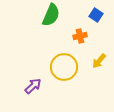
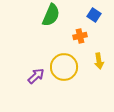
blue square: moved 2 px left
yellow arrow: rotated 49 degrees counterclockwise
purple arrow: moved 3 px right, 10 px up
